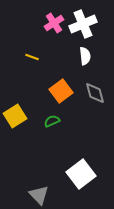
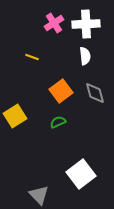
white cross: moved 3 px right; rotated 20 degrees clockwise
green semicircle: moved 6 px right, 1 px down
